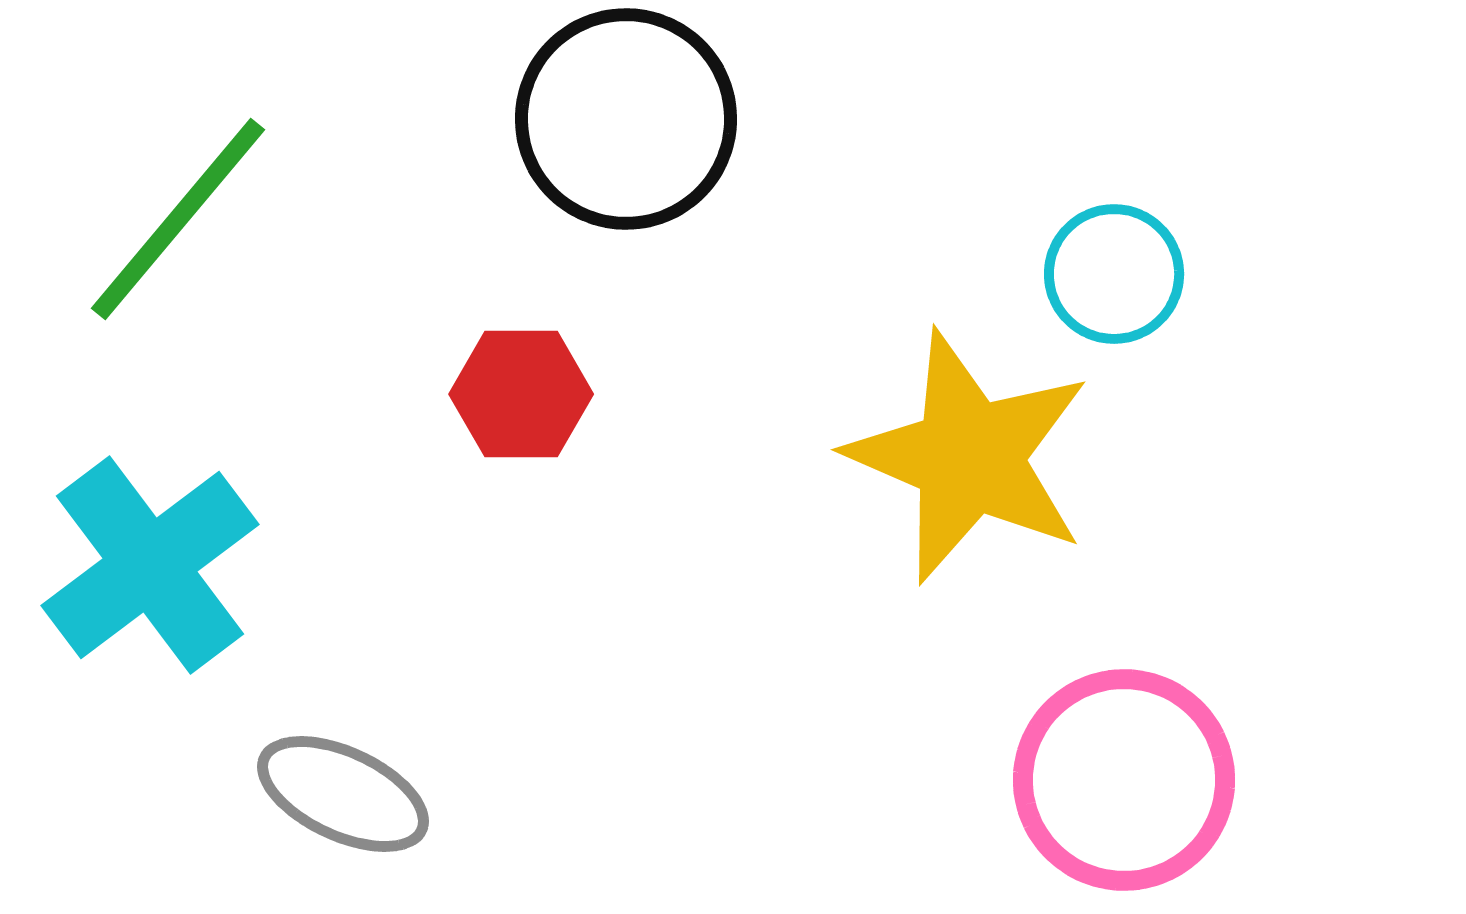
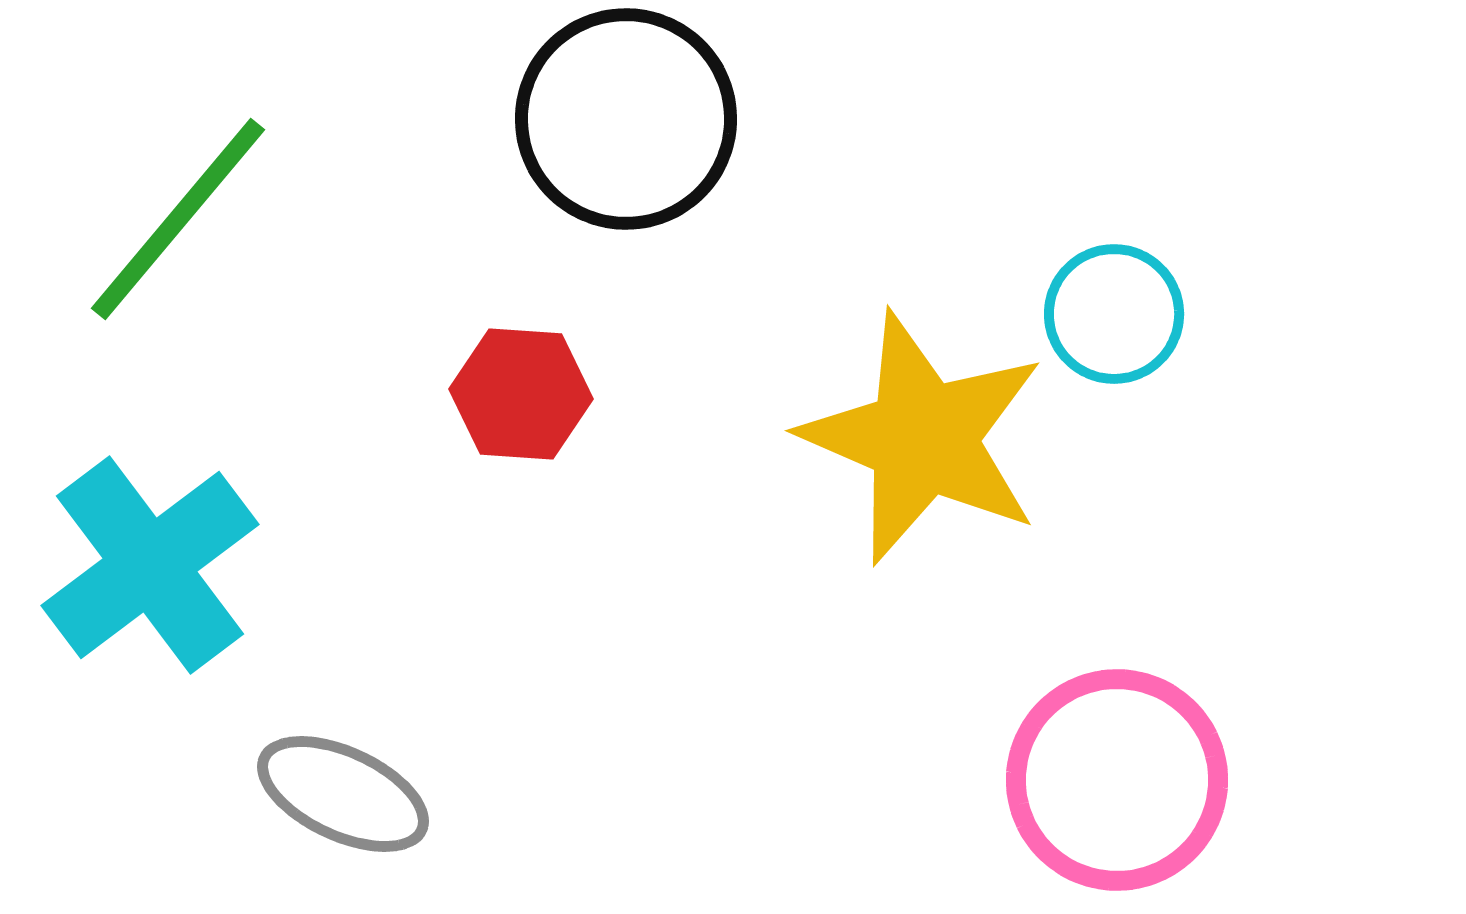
cyan circle: moved 40 px down
red hexagon: rotated 4 degrees clockwise
yellow star: moved 46 px left, 19 px up
pink circle: moved 7 px left
